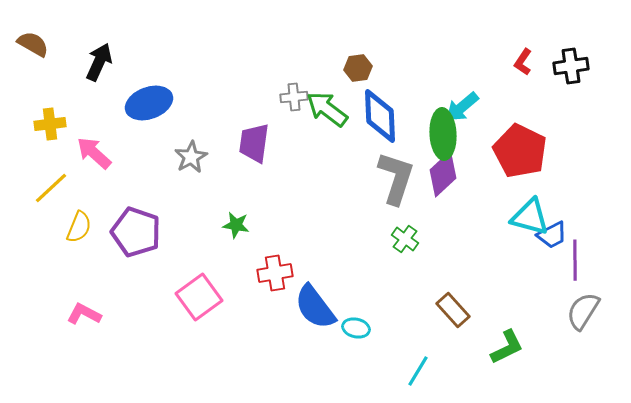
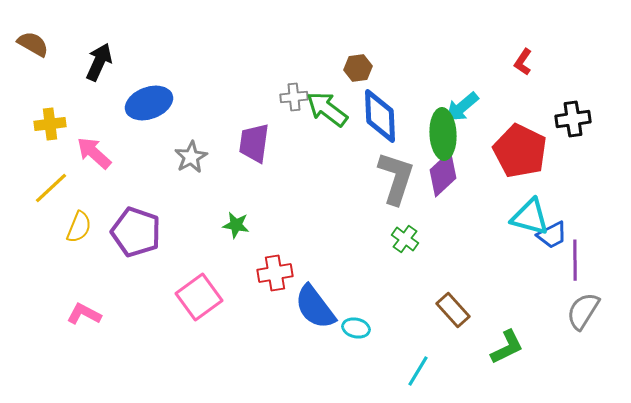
black cross: moved 2 px right, 53 px down
